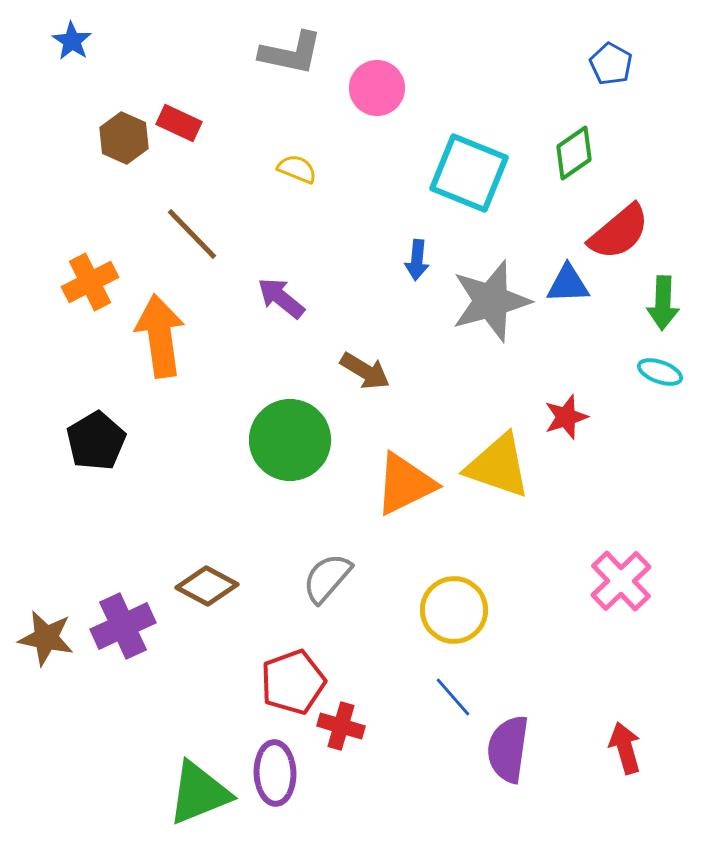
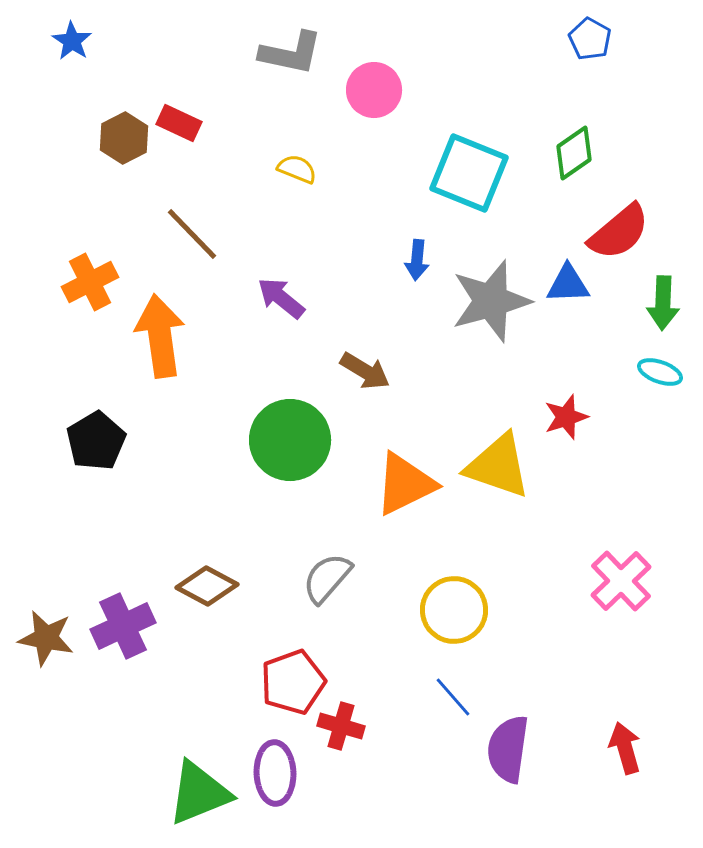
blue pentagon: moved 21 px left, 25 px up
pink circle: moved 3 px left, 2 px down
brown hexagon: rotated 9 degrees clockwise
